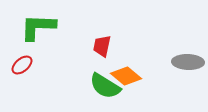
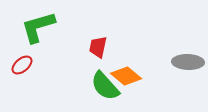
green L-shape: rotated 18 degrees counterclockwise
red trapezoid: moved 4 px left, 1 px down
green semicircle: rotated 16 degrees clockwise
